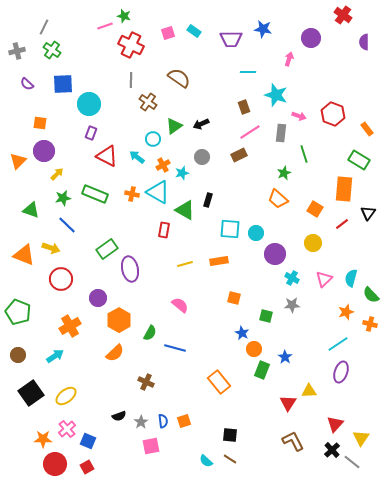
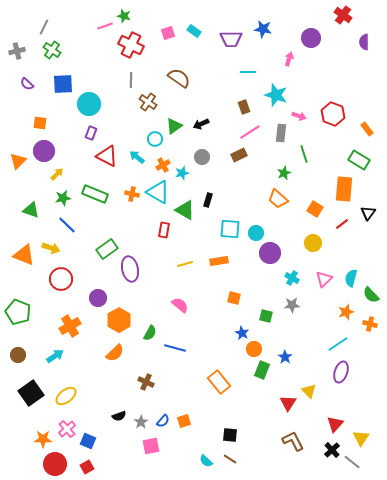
cyan circle at (153, 139): moved 2 px right
purple circle at (275, 254): moved 5 px left, 1 px up
yellow triangle at (309, 391): rotated 49 degrees clockwise
blue semicircle at (163, 421): rotated 48 degrees clockwise
